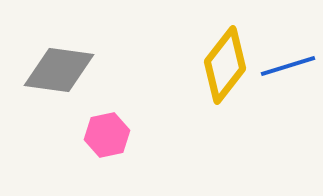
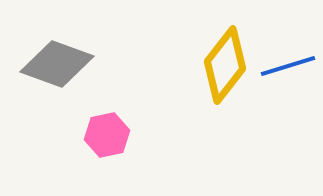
gray diamond: moved 2 px left, 6 px up; rotated 12 degrees clockwise
